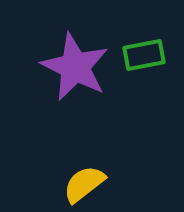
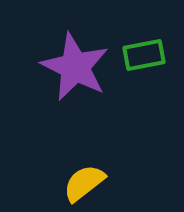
yellow semicircle: moved 1 px up
